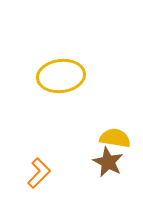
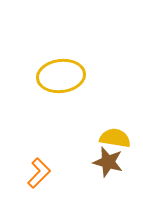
brown star: rotated 12 degrees counterclockwise
